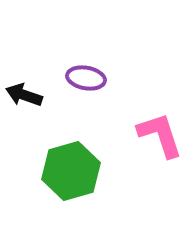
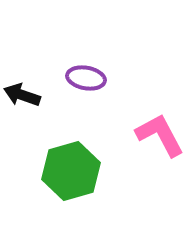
black arrow: moved 2 px left
pink L-shape: rotated 10 degrees counterclockwise
